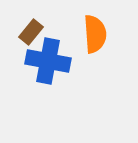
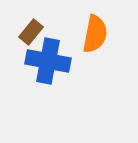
orange semicircle: rotated 15 degrees clockwise
